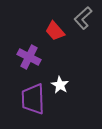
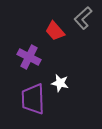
white star: moved 2 px up; rotated 18 degrees counterclockwise
